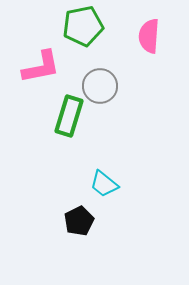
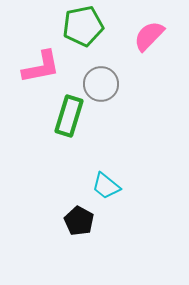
pink semicircle: rotated 40 degrees clockwise
gray circle: moved 1 px right, 2 px up
cyan trapezoid: moved 2 px right, 2 px down
black pentagon: rotated 16 degrees counterclockwise
